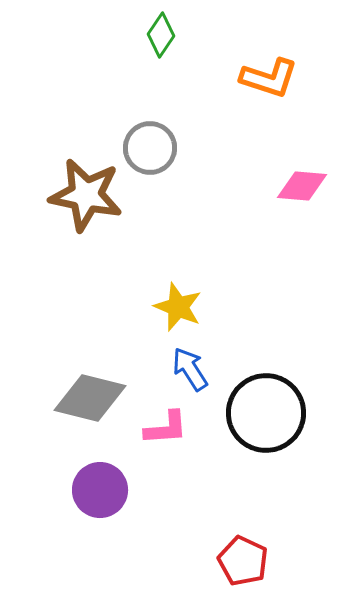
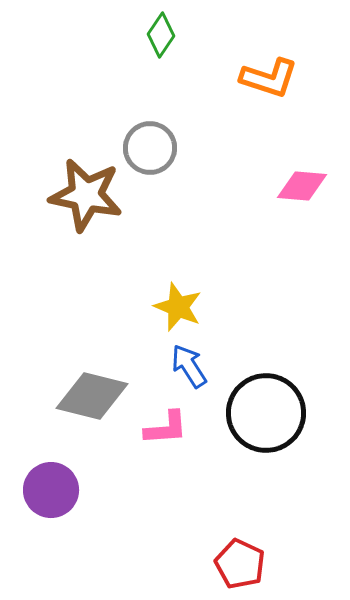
blue arrow: moved 1 px left, 3 px up
gray diamond: moved 2 px right, 2 px up
purple circle: moved 49 px left
red pentagon: moved 3 px left, 3 px down
